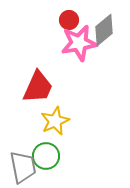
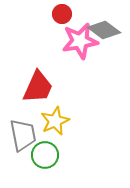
red circle: moved 7 px left, 6 px up
gray diamond: rotated 76 degrees clockwise
pink star: moved 1 px right, 2 px up
green circle: moved 1 px left, 1 px up
gray trapezoid: moved 32 px up
